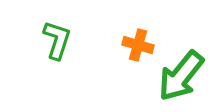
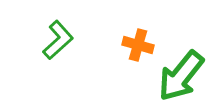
green L-shape: moved 1 px right; rotated 30 degrees clockwise
